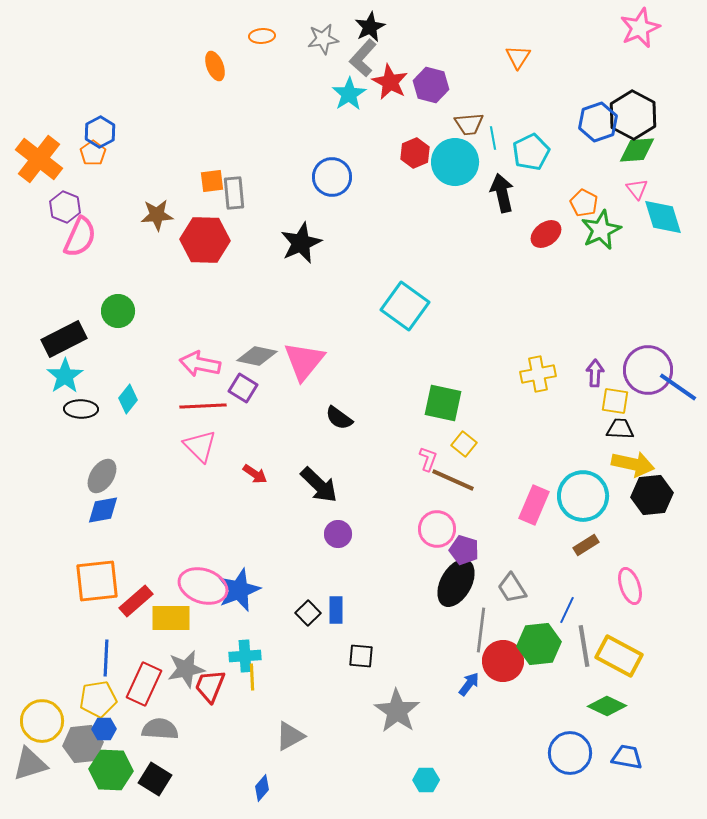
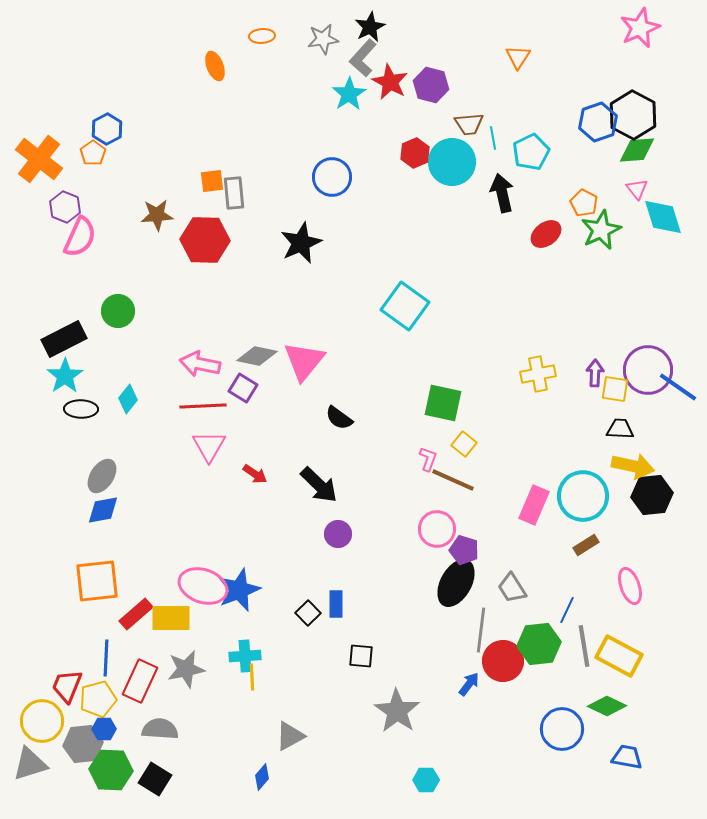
blue hexagon at (100, 132): moved 7 px right, 3 px up
cyan circle at (455, 162): moved 3 px left
yellow square at (615, 401): moved 12 px up
pink triangle at (200, 446): moved 9 px right; rotated 15 degrees clockwise
yellow arrow at (633, 464): moved 2 px down
red rectangle at (136, 601): moved 13 px down
blue rectangle at (336, 610): moved 6 px up
red rectangle at (144, 684): moved 4 px left, 3 px up
red trapezoid at (210, 686): moved 143 px left
yellow pentagon at (98, 699): rotated 6 degrees counterclockwise
blue circle at (570, 753): moved 8 px left, 24 px up
blue diamond at (262, 788): moved 11 px up
